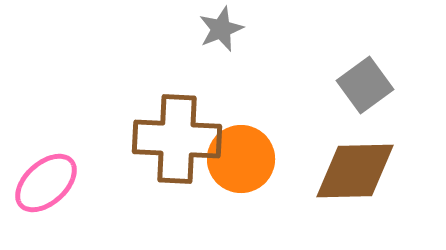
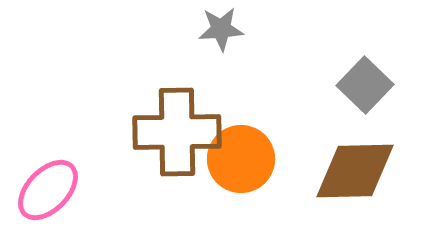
gray star: rotated 18 degrees clockwise
gray square: rotated 10 degrees counterclockwise
brown cross: moved 7 px up; rotated 4 degrees counterclockwise
pink ellipse: moved 2 px right, 7 px down; rotated 4 degrees counterclockwise
